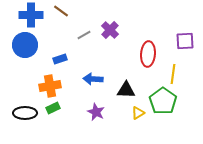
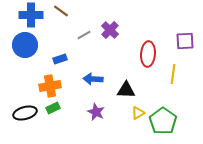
green pentagon: moved 20 px down
black ellipse: rotated 15 degrees counterclockwise
